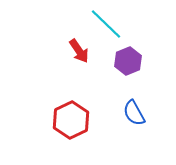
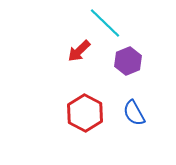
cyan line: moved 1 px left, 1 px up
red arrow: rotated 80 degrees clockwise
red hexagon: moved 14 px right, 7 px up; rotated 6 degrees counterclockwise
